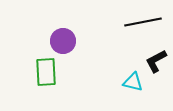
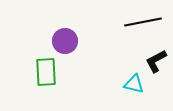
purple circle: moved 2 px right
cyan triangle: moved 1 px right, 2 px down
